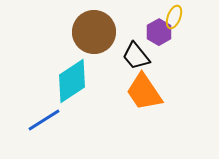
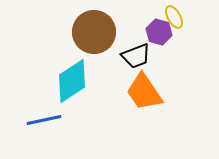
yellow ellipse: rotated 50 degrees counterclockwise
purple hexagon: rotated 15 degrees counterclockwise
black trapezoid: rotated 72 degrees counterclockwise
blue line: rotated 20 degrees clockwise
